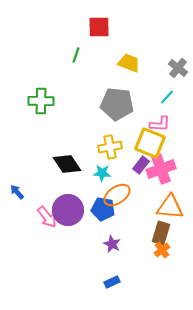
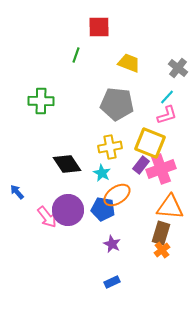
pink L-shape: moved 7 px right, 9 px up; rotated 20 degrees counterclockwise
cyan star: rotated 24 degrees clockwise
